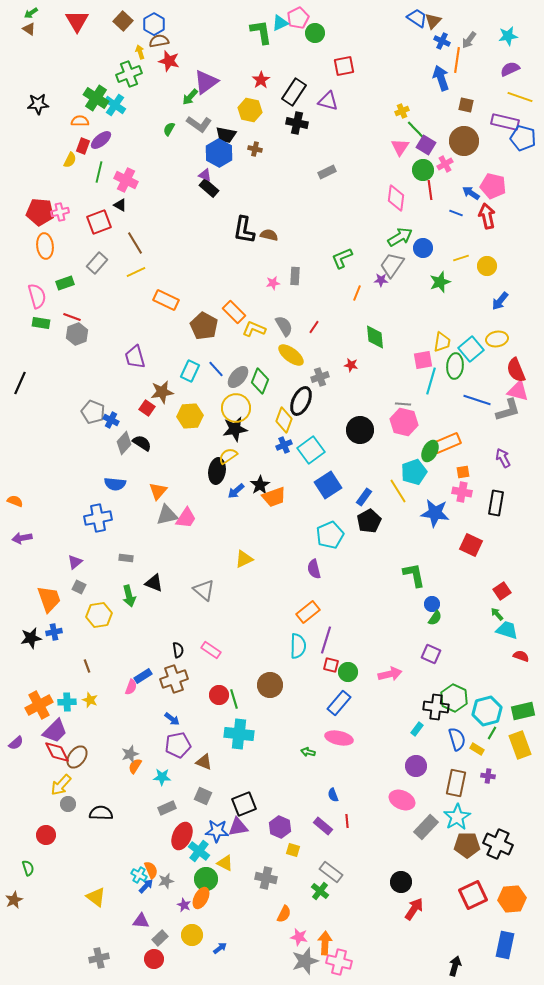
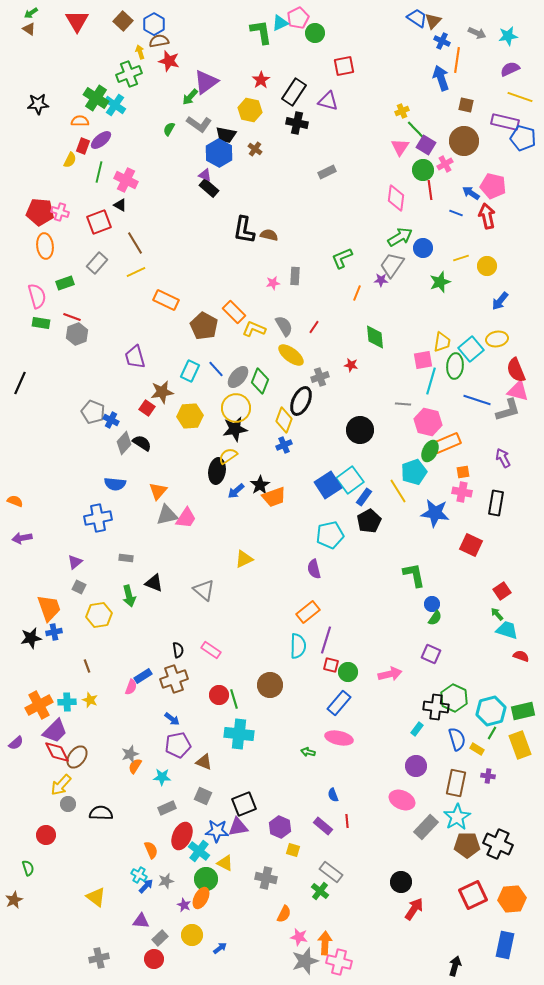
gray arrow at (469, 40): moved 8 px right, 7 px up; rotated 102 degrees counterclockwise
brown cross at (255, 149): rotated 24 degrees clockwise
pink cross at (60, 212): rotated 30 degrees clockwise
pink hexagon at (404, 422): moved 24 px right
cyan square at (311, 450): moved 39 px right, 30 px down
cyan pentagon at (330, 535): rotated 12 degrees clockwise
orange trapezoid at (49, 599): moved 9 px down
cyan hexagon at (487, 711): moved 4 px right
orange semicircle at (151, 870): moved 20 px up
